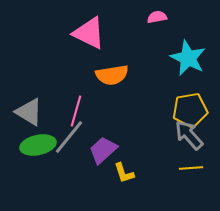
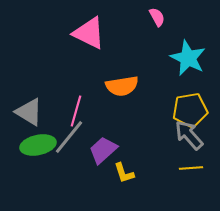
pink semicircle: rotated 72 degrees clockwise
orange semicircle: moved 10 px right, 11 px down
